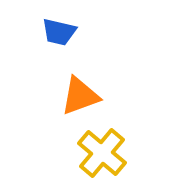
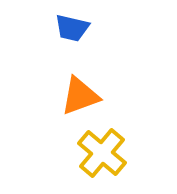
blue trapezoid: moved 13 px right, 4 px up
